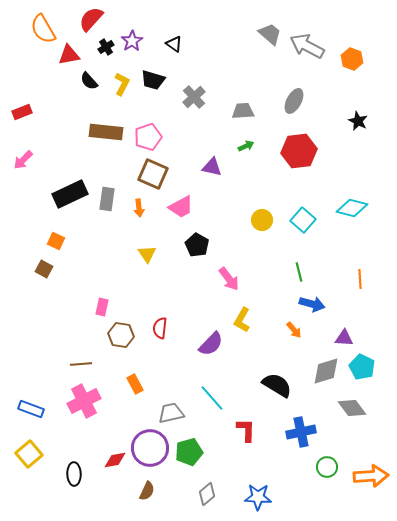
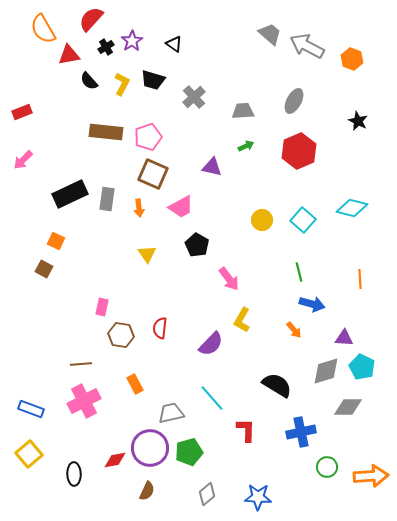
red hexagon at (299, 151): rotated 16 degrees counterclockwise
gray diamond at (352, 408): moved 4 px left, 1 px up; rotated 52 degrees counterclockwise
